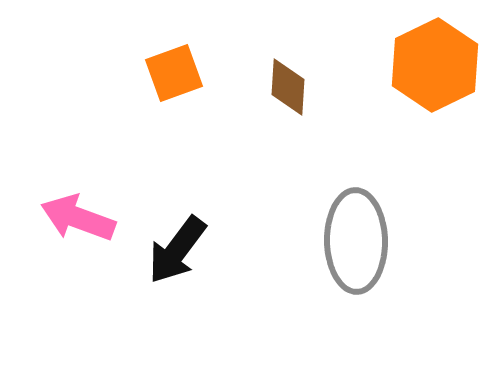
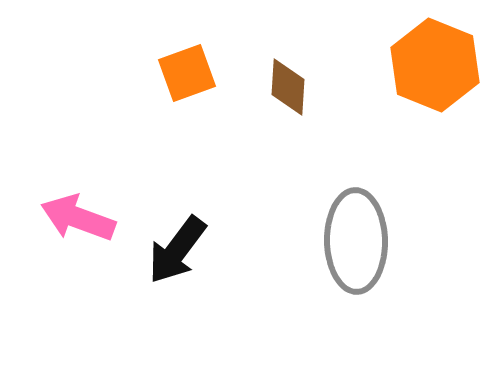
orange hexagon: rotated 12 degrees counterclockwise
orange square: moved 13 px right
